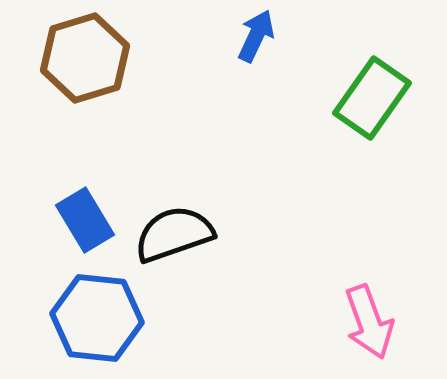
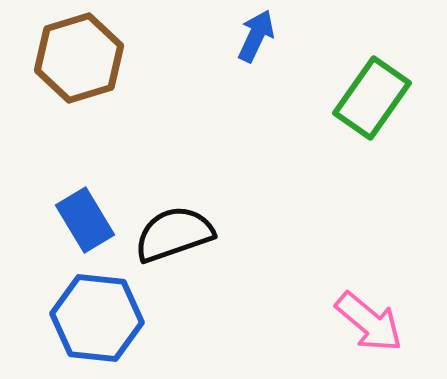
brown hexagon: moved 6 px left
pink arrow: rotated 30 degrees counterclockwise
